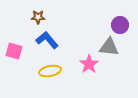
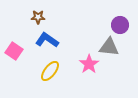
blue L-shape: rotated 15 degrees counterclockwise
pink square: rotated 18 degrees clockwise
yellow ellipse: rotated 40 degrees counterclockwise
